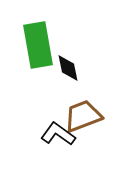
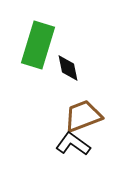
green rectangle: rotated 27 degrees clockwise
black L-shape: moved 15 px right, 10 px down
